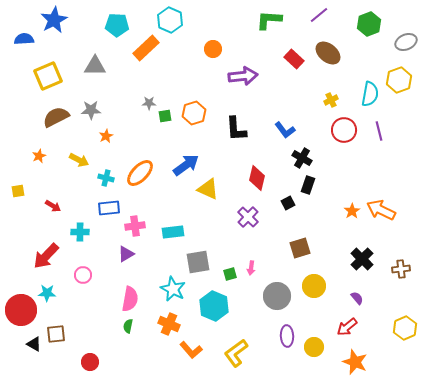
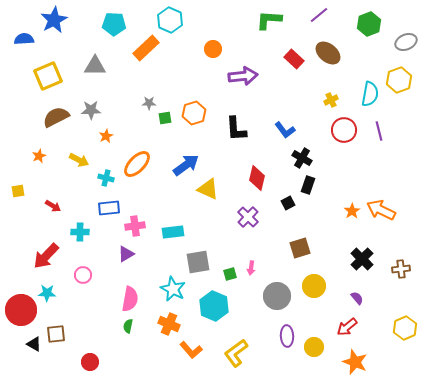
cyan pentagon at (117, 25): moved 3 px left, 1 px up
green square at (165, 116): moved 2 px down
orange ellipse at (140, 173): moved 3 px left, 9 px up
